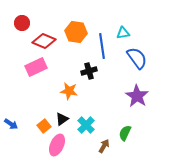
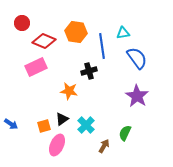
orange square: rotated 24 degrees clockwise
